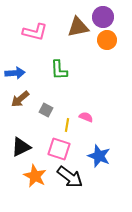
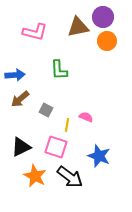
orange circle: moved 1 px down
blue arrow: moved 2 px down
pink square: moved 3 px left, 2 px up
